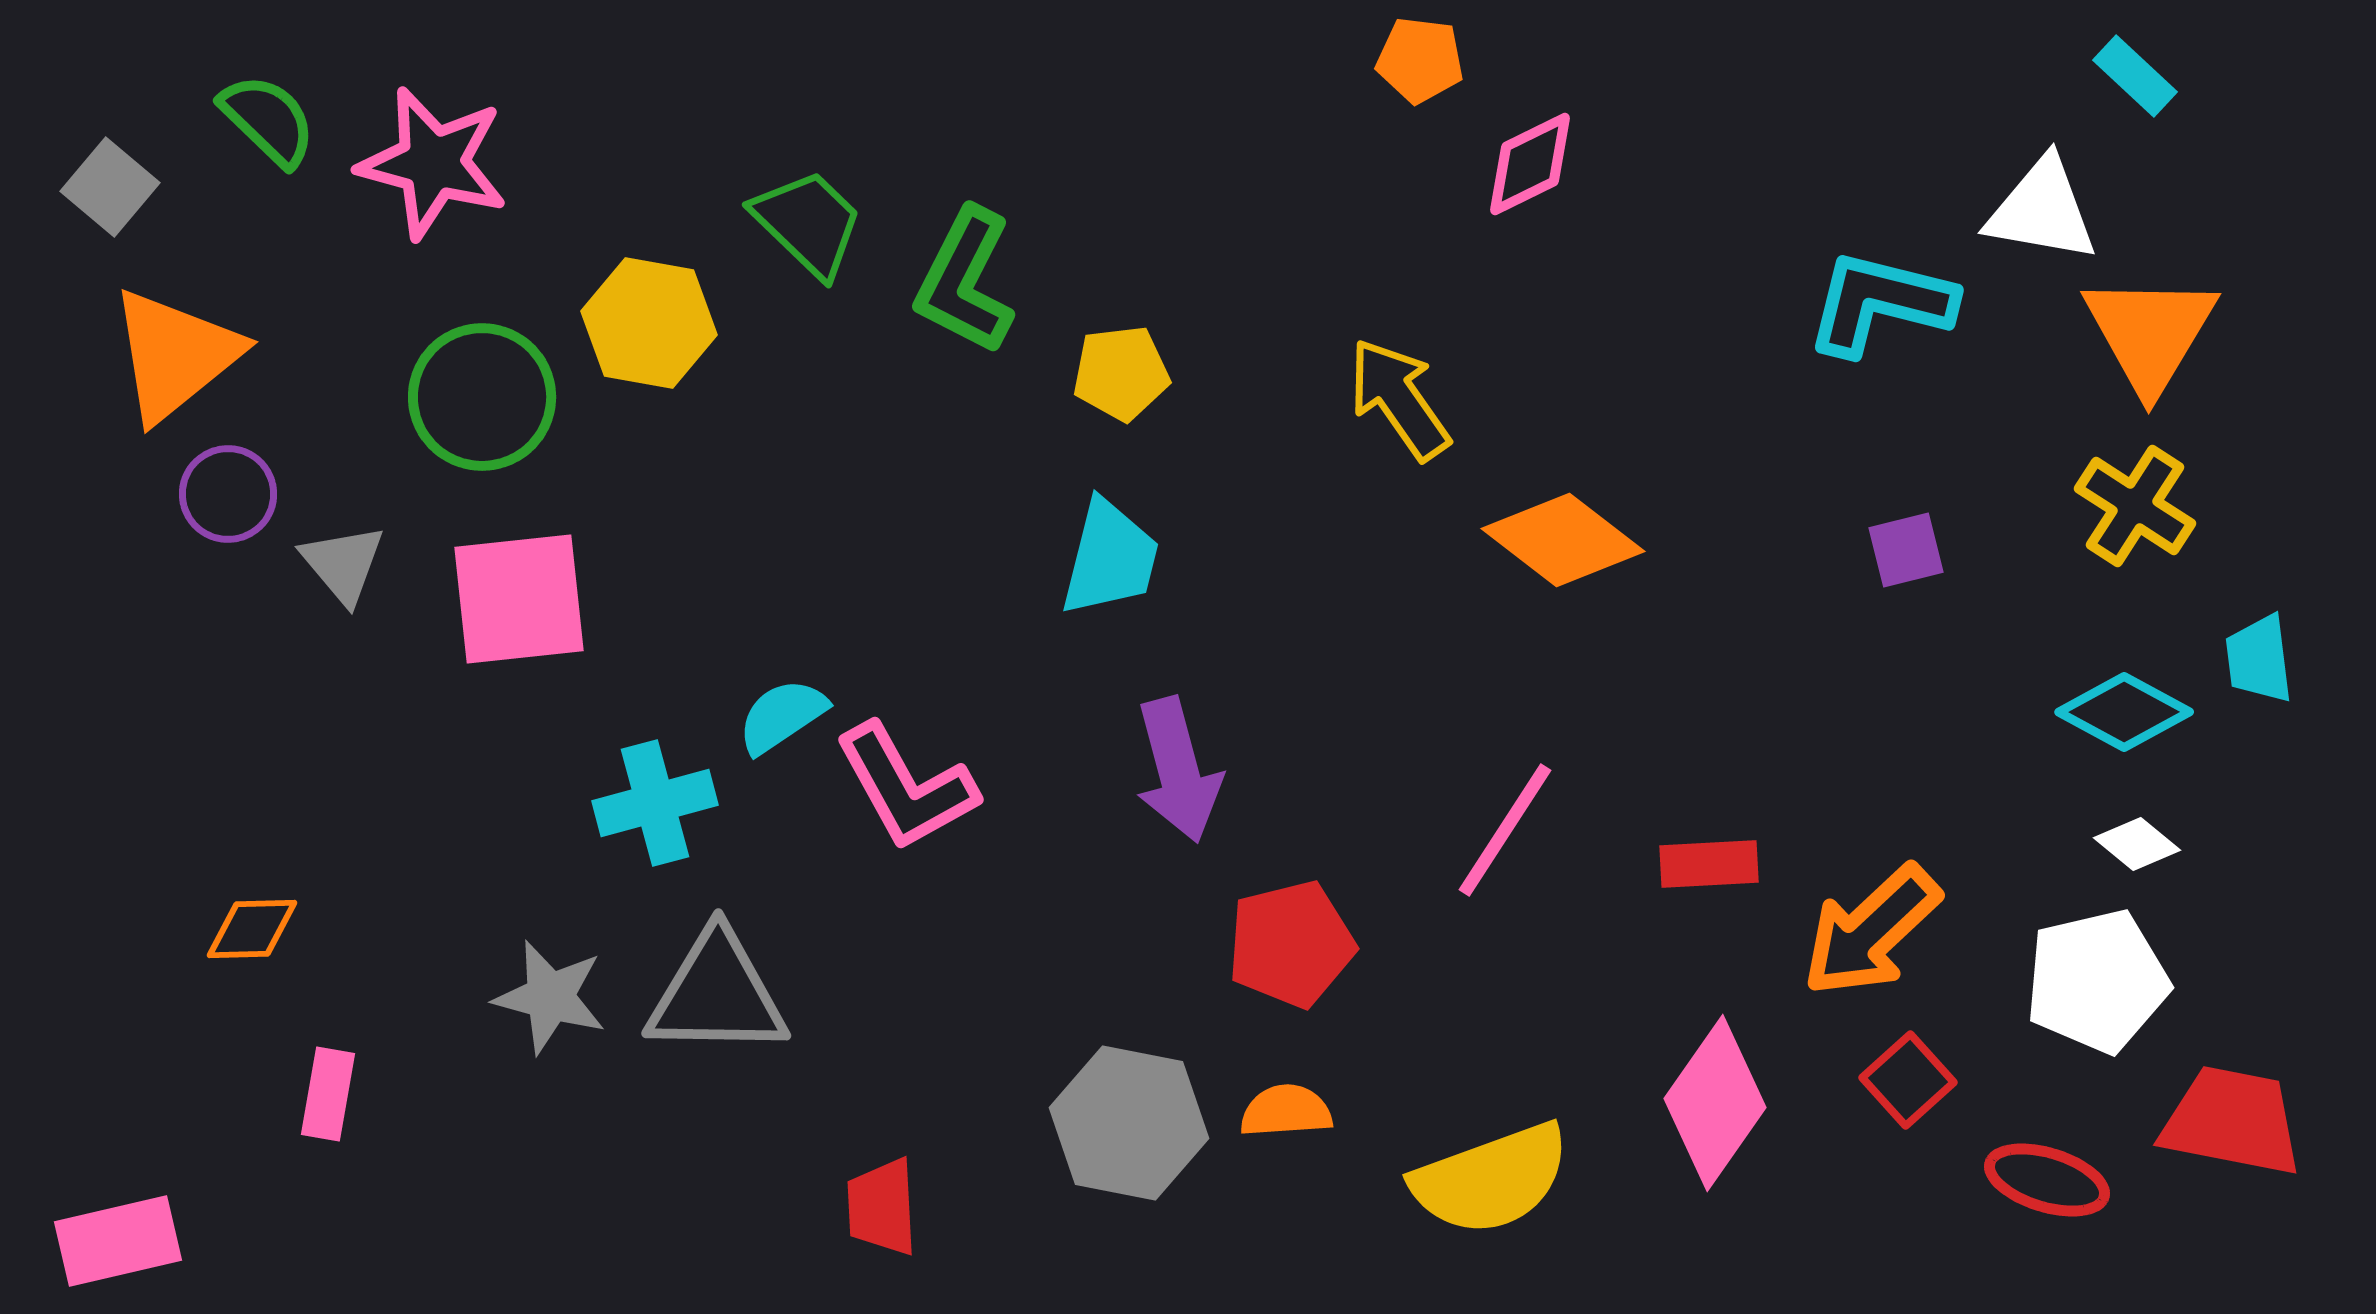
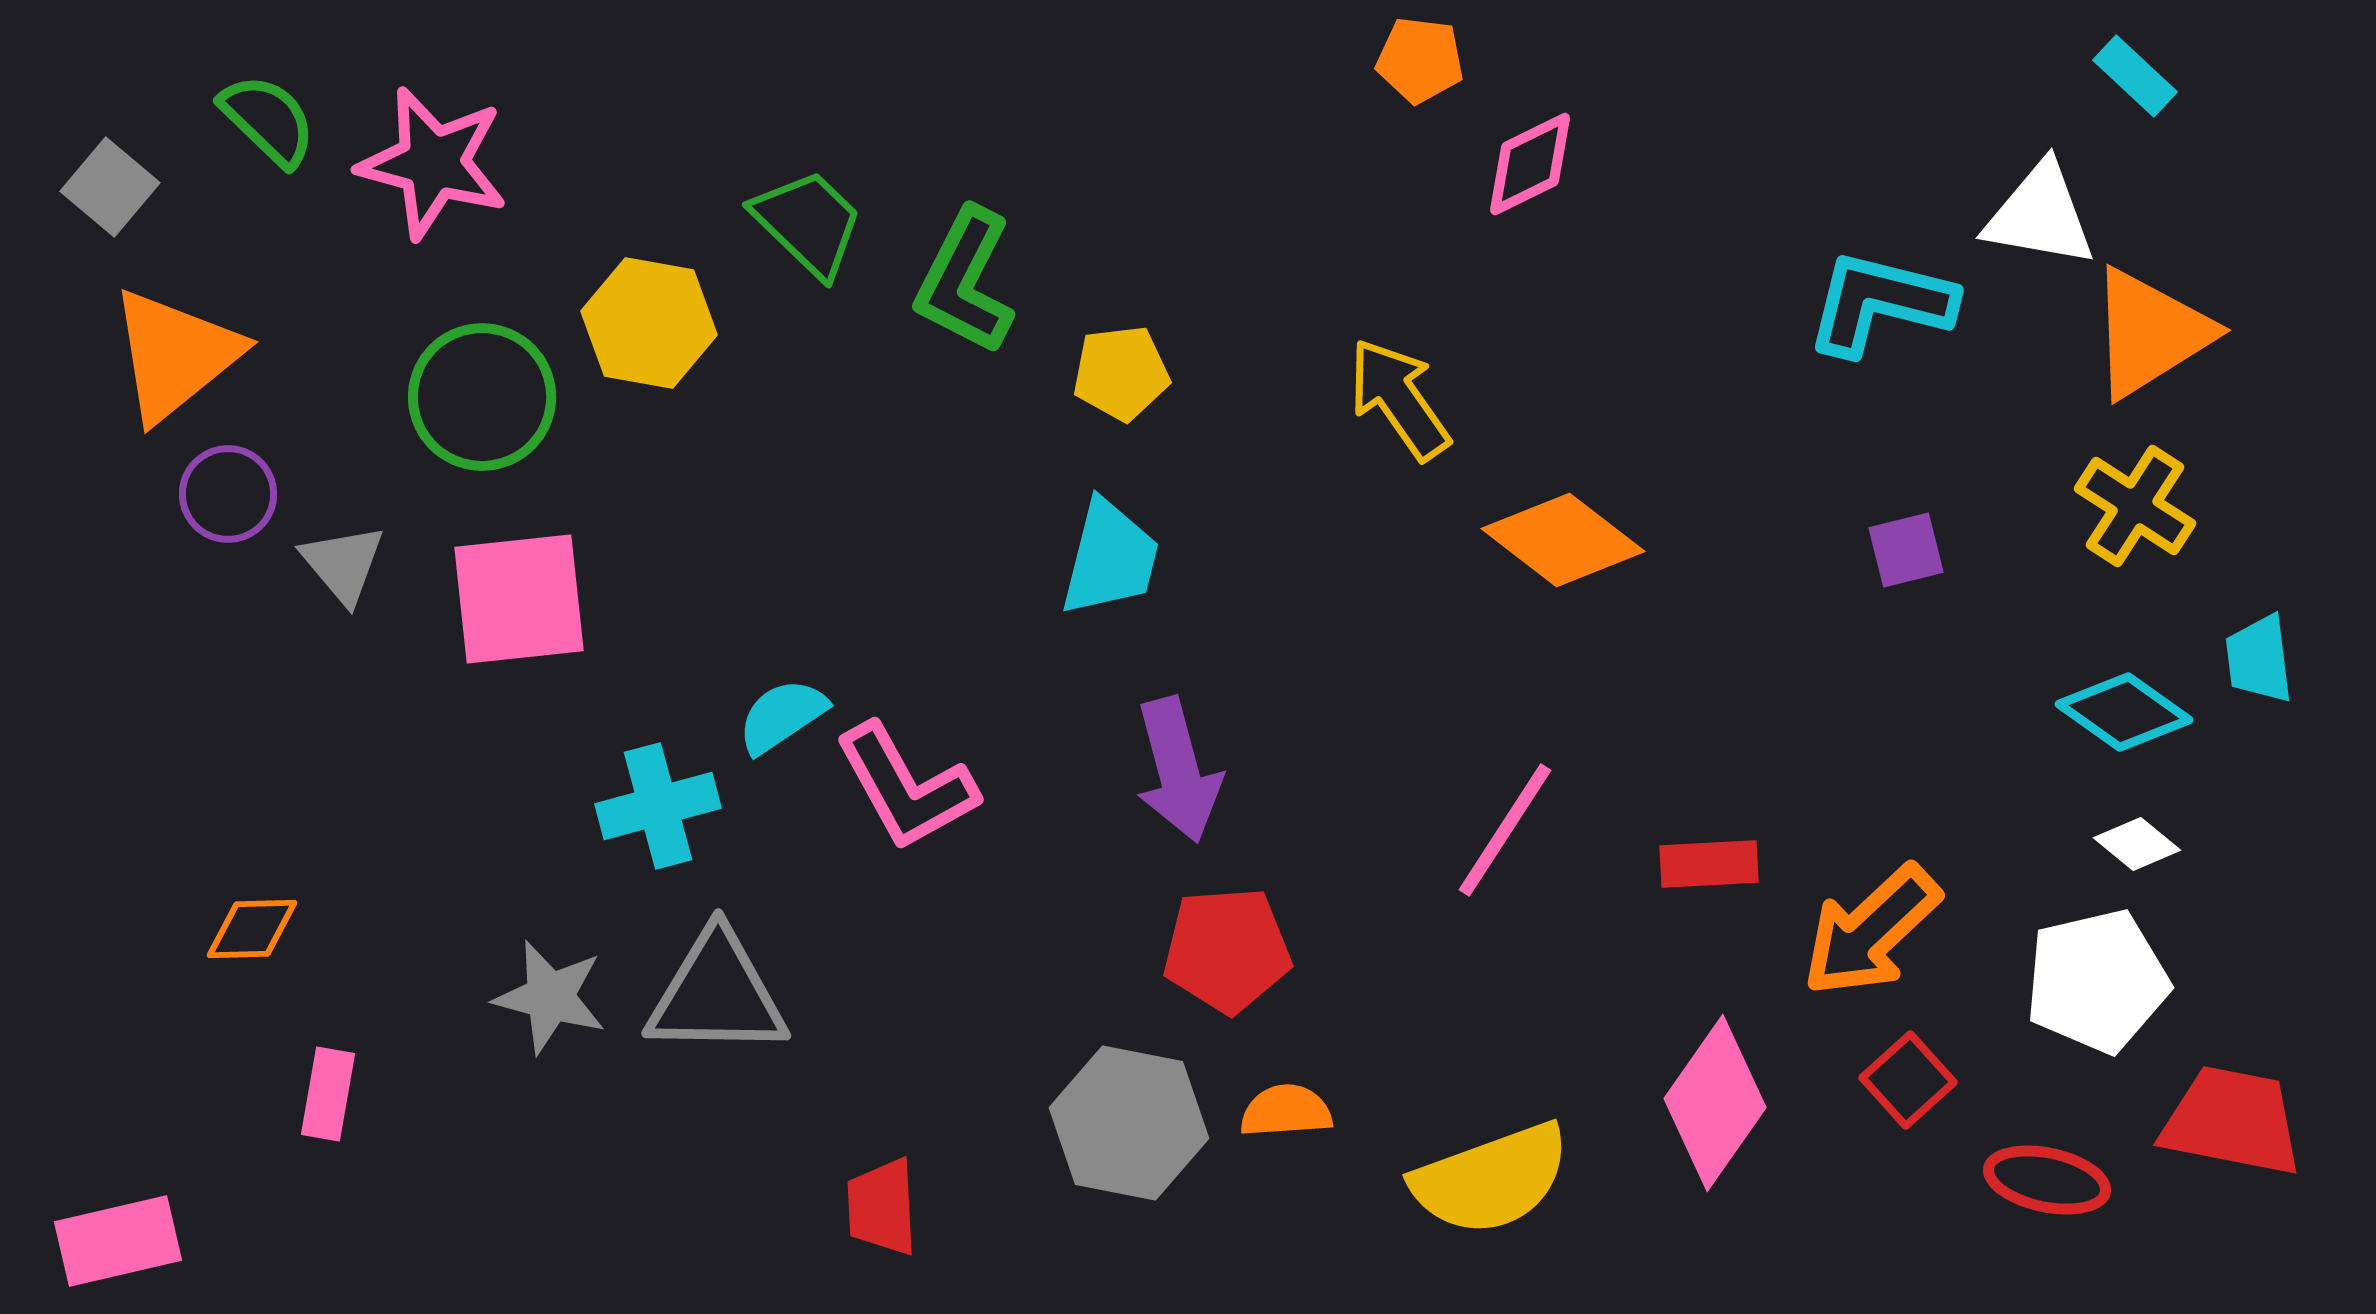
white triangle at (2042, 210): moved 2 px left, 5 px down
orange triangle at (2150, 333): rotated 27 degrees clockwise
cyan diamond at (2124, 712): rotated 7 degrees clockwise
cyan cross at (655, 803): moved 3 px right, 3 px down
red pentagon at (1291, 944): moved 64 px left, 6 px down; rotated 10 degrees clockwise
red ellipse at (2047, 1180): rotated 5 degrees counterclockwise
